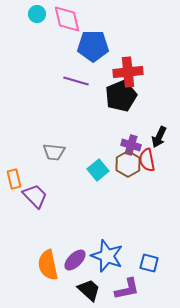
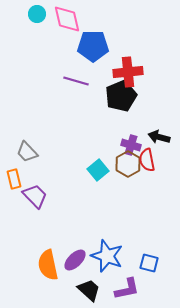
black arrow: rotated 80 degrees clockwise
gray trapezoid: moved 27 px left; rotated 40 degrees clockwise
